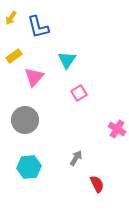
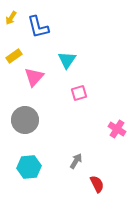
pink square: rotated 14 degrees clockwise
gray arrow: moved 3 px down
